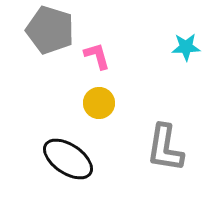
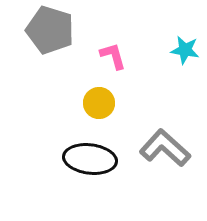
cyan star: moved 1 px left, 3 px down; rotated 12 degrees clockwise
pink L-shape: moved 16 px right
gray L-shape: rotated 123 degrees clockwise
black ellipse: moved 22 px right; rotated 27 degrees counterclockwise
